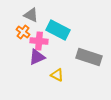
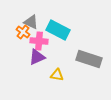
gray triangle: moved 7 px down
gray rectangle: moved 2 px down
yellow triangle: rotated 16 degrees counterclockwise
